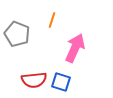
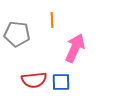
orange line: rotated 21 degrees counterclockwise
gray pentagon: rotated 15 degrees counterclockwise
blue square: rotated 18 degrees counterclockwise
